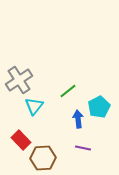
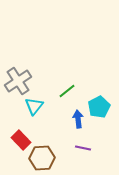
gray cross: moved 1 px left, 1 px down
green line: moved 1 px left
brown hexagon: moved 1 px left
